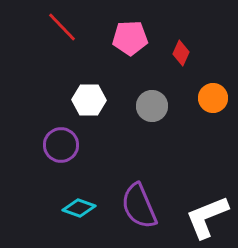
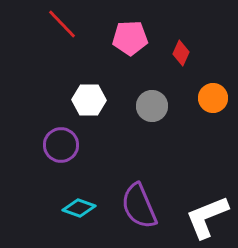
red line: moved 3 px up
